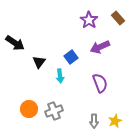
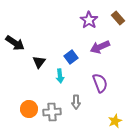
gray cross: moved 2 px left, 1 px down; rotated 18 degrees clockwise
gray arrow: moved 18 px left, 19 px up
